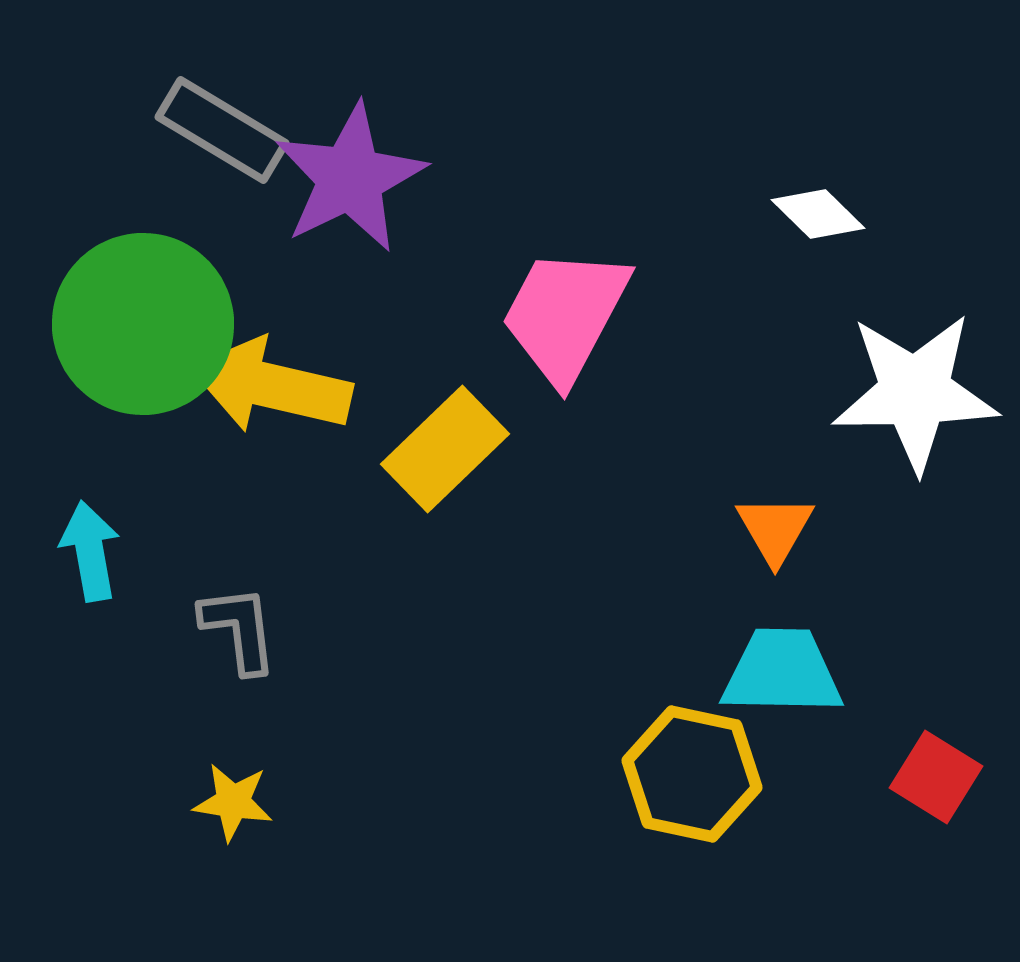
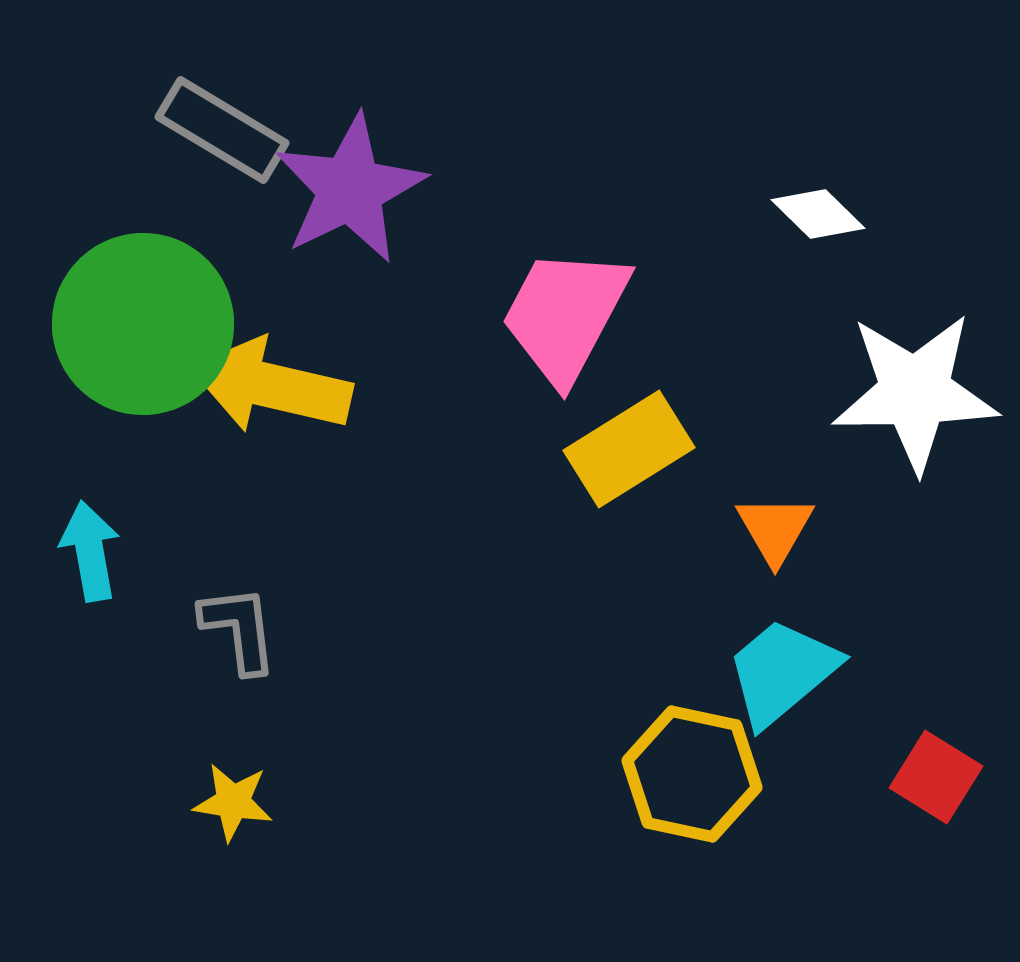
purple star: moved 11 px down
yellow rectangle: moved 184 px right; rotated 12 degrees clockwise
cyan trapezoid: rotated 41 degrees counterclockwise
